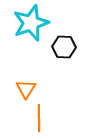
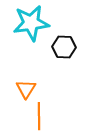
cyan star: rotated 12 degrees clockwise
orange line: moved 2 px up
